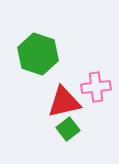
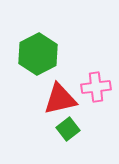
green hexagon: rotated 15 degrees clockwise
red triangle: moved 4 px left, 3 px up
